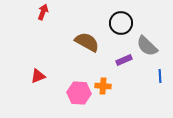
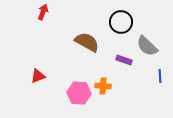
black circle: moved 1 px up
purple rectangle: rotated 42 degrees clockwise
